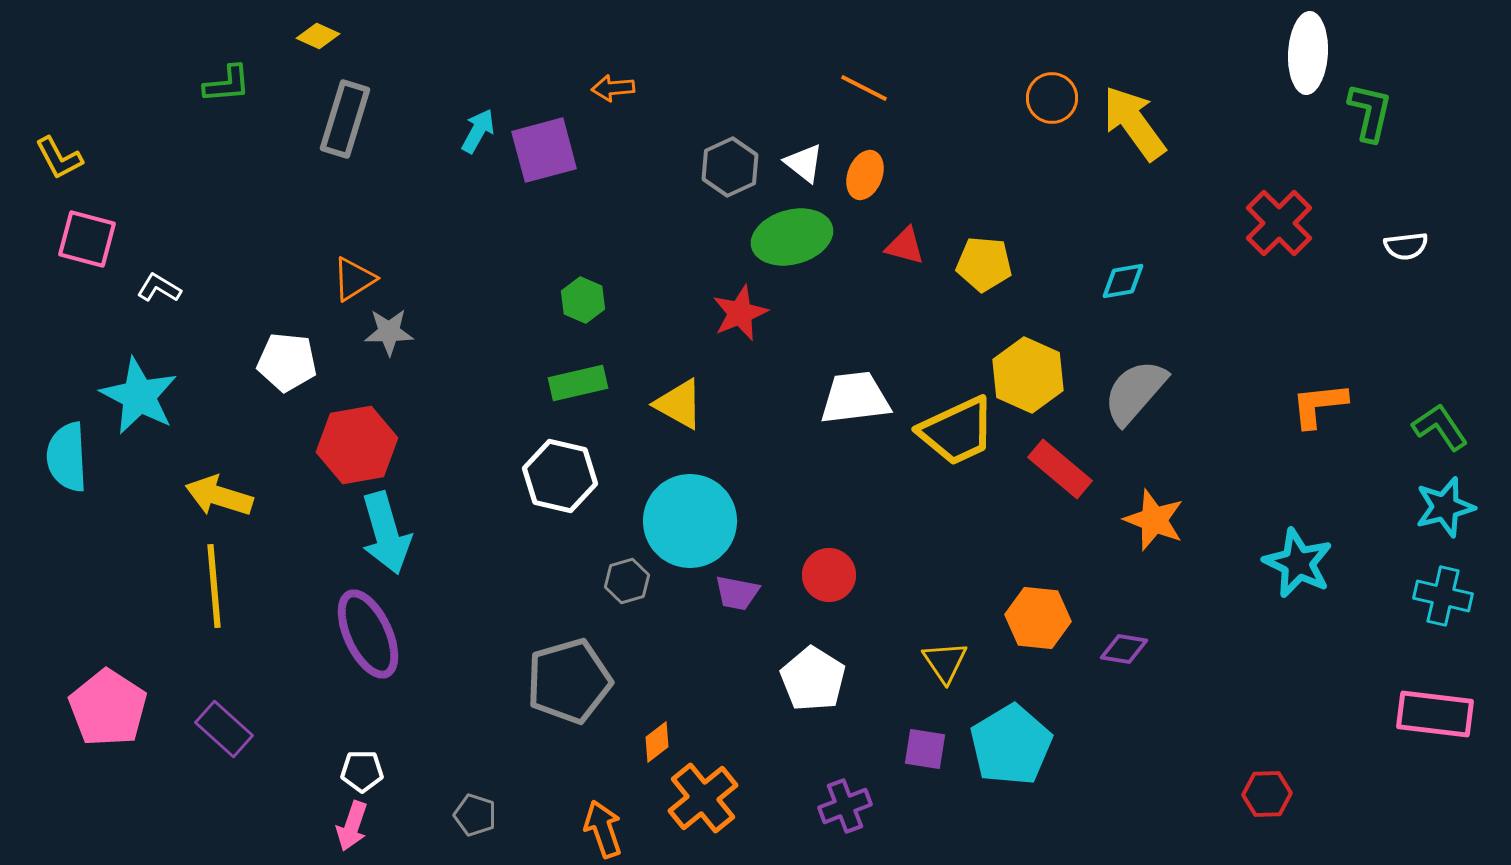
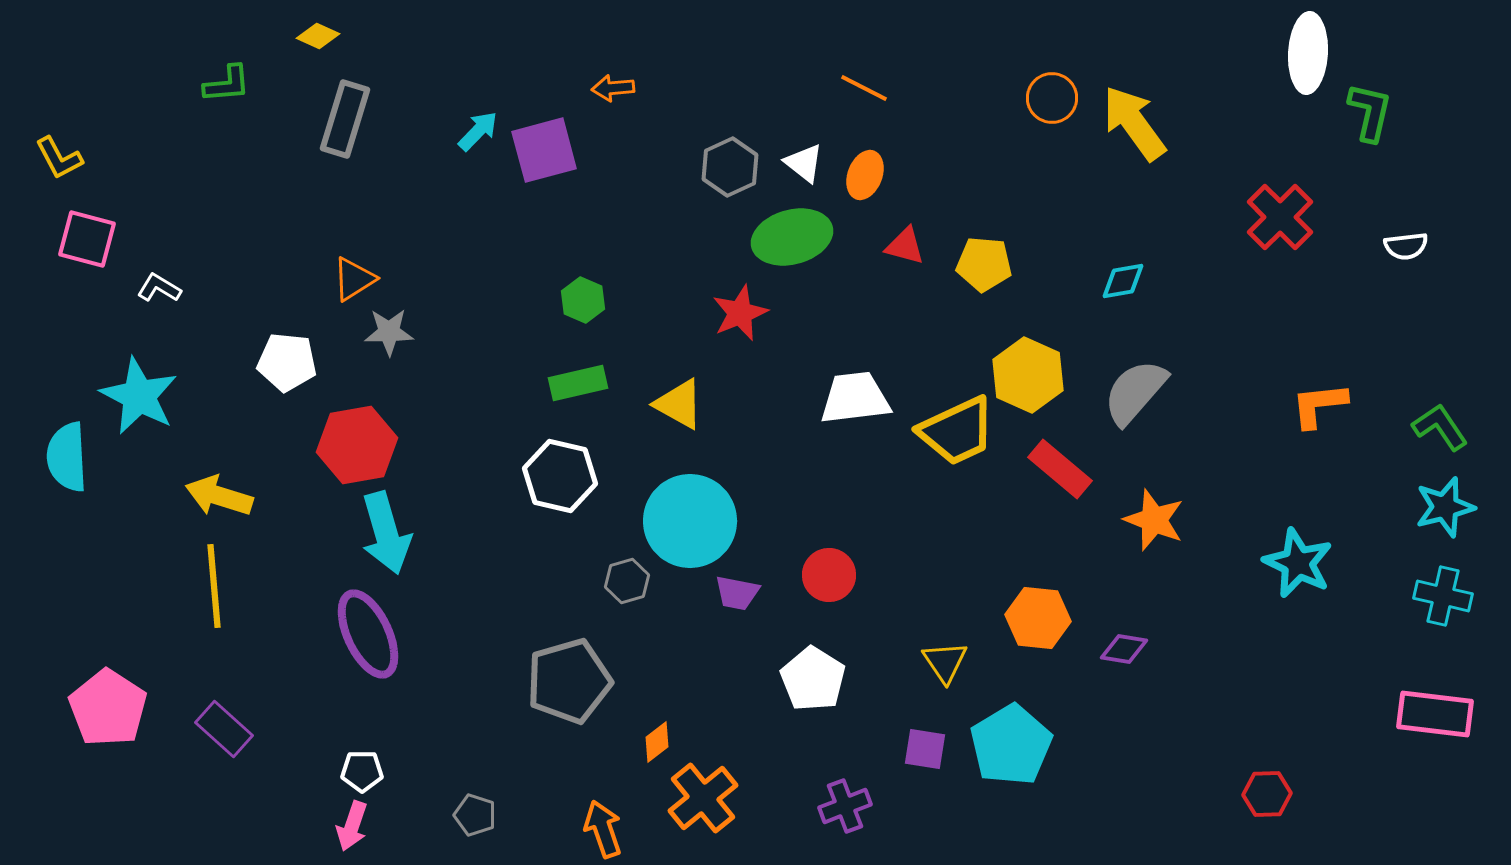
cyan arrow at (478, 131): rotated 15 degrees clockwise
red cross at (1279, 223): moved 1 px right, 6 px up
